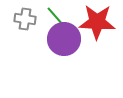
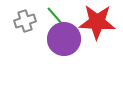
gray cross: moved 2 px down; rotated 25 degrees counterclockwise
